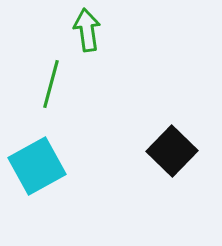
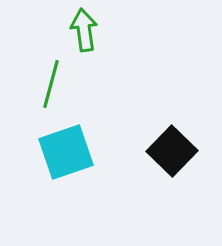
green arrow: moved 3 px left
cyan square: moved 29 px right, 14 px up; rotated 10 degrees clockwise
